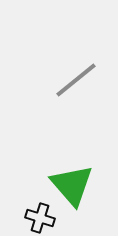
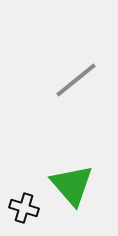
black cross: moved 16 px left, 10 px up
